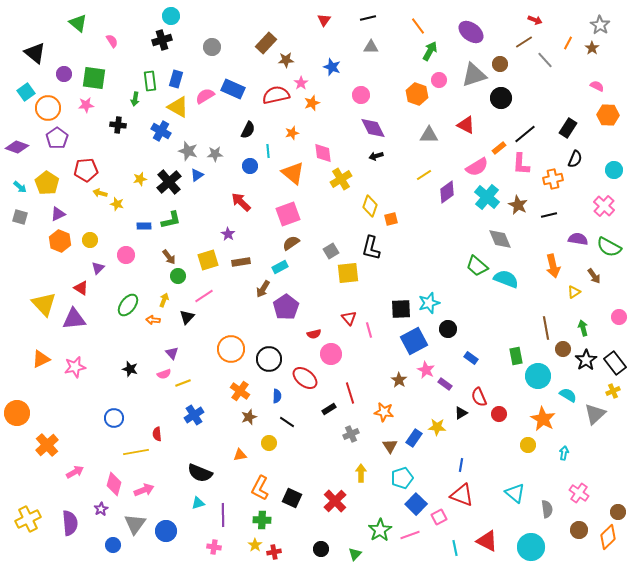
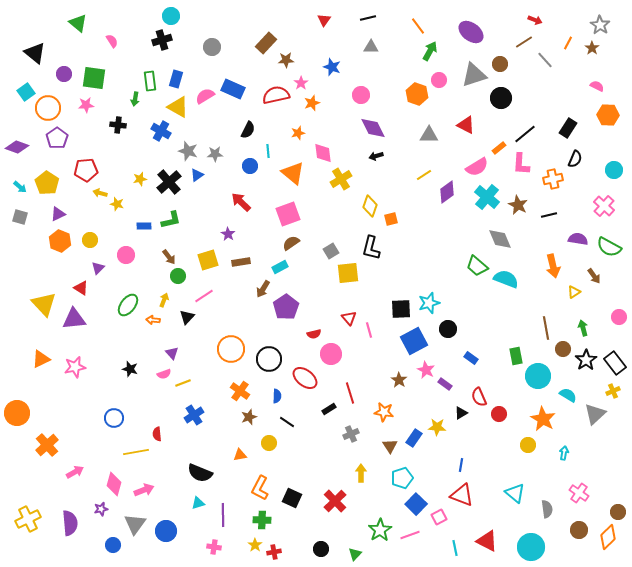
orange star at (292, 133): moved 6 px right
purple star at (101, 509): rotated 16 degrees clockwise
